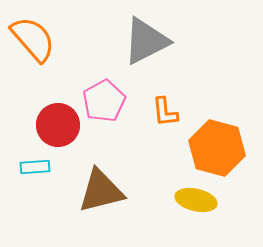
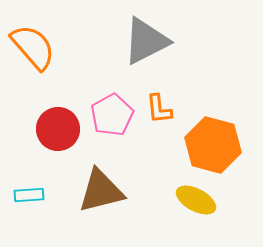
orange semicircle: moved 8 px down
pink pentagon: moved 8 px right, 14 px down
orange L-shape: moved 6 px left, 3 px up
red circle: moved 4 px down
orange hexagon: moved 4 px left, 3 px up
cyan rectangle: moved 6 px left, 28 px down
yellow ellipse: rotated 15 degrees clockwise
